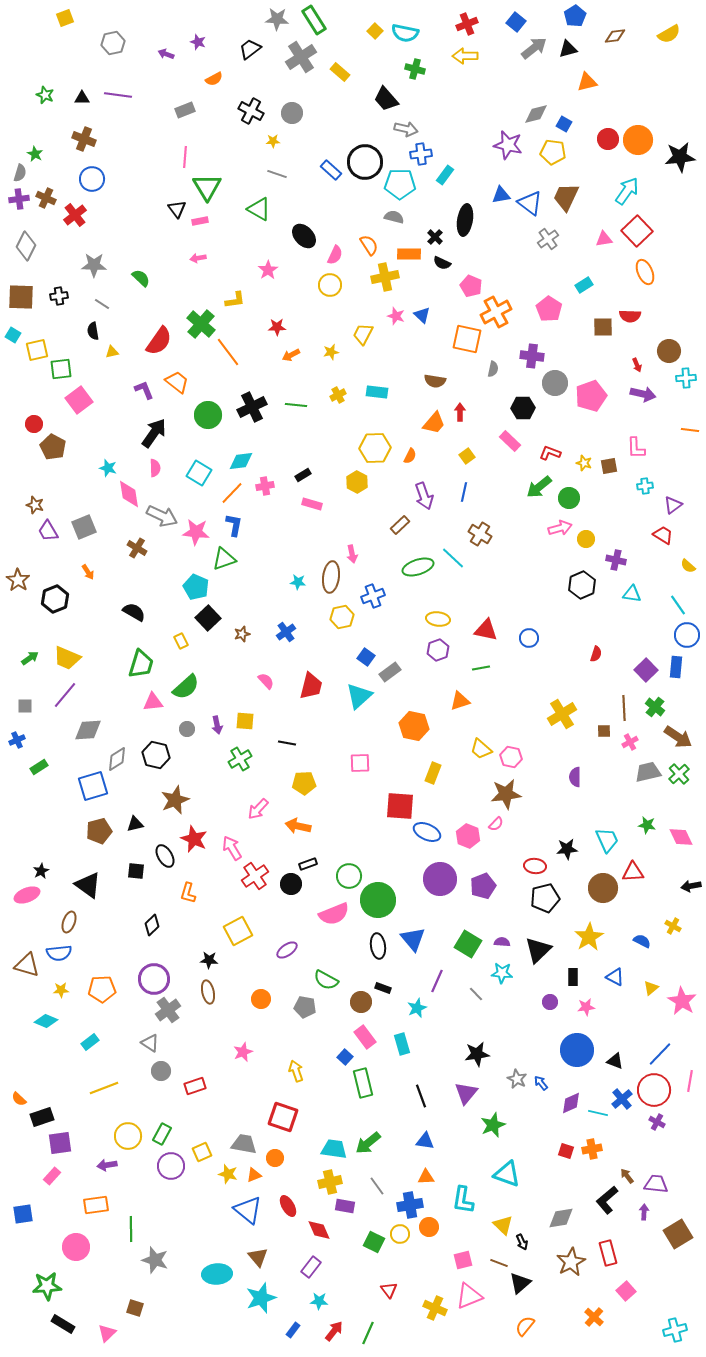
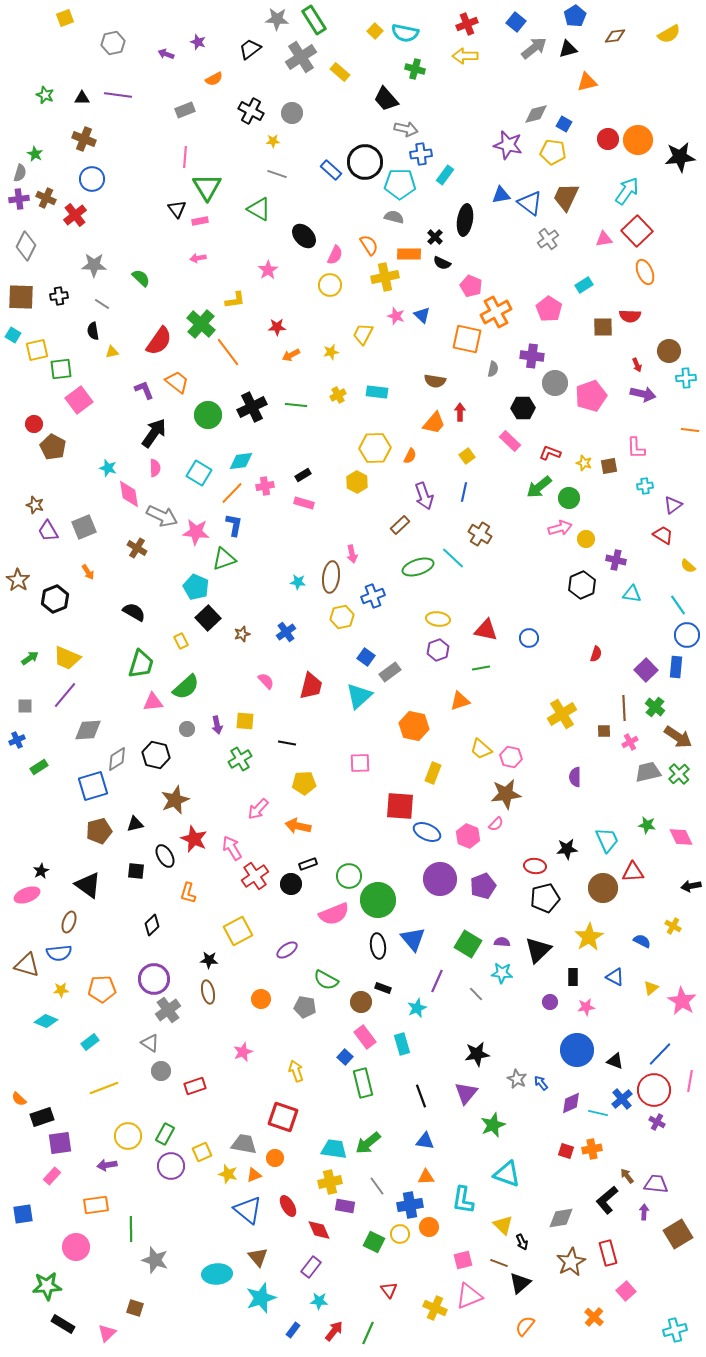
pink rectangle at (312, 504): moved 8 px left, 1 px up
green rectangle at (162, 1134): moved 3 px right
